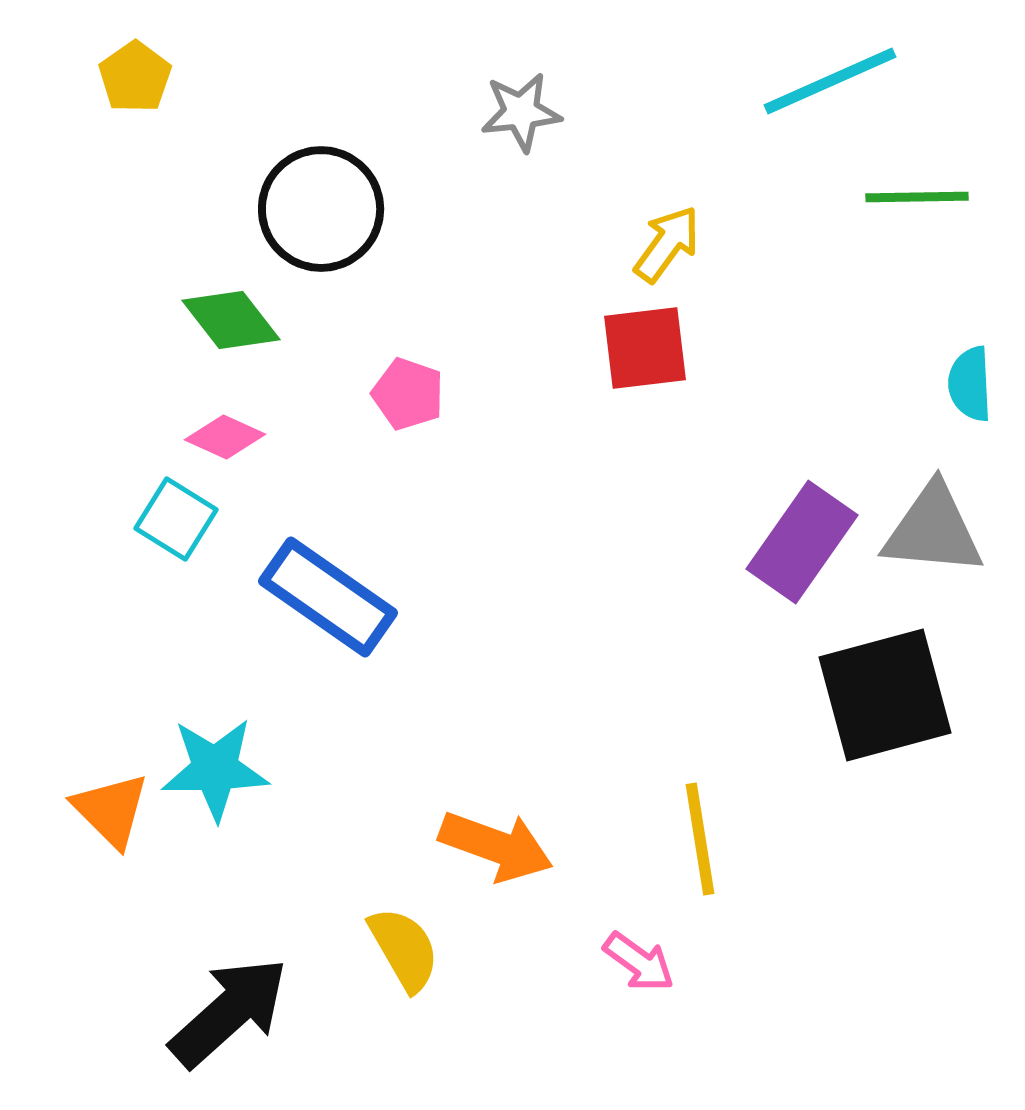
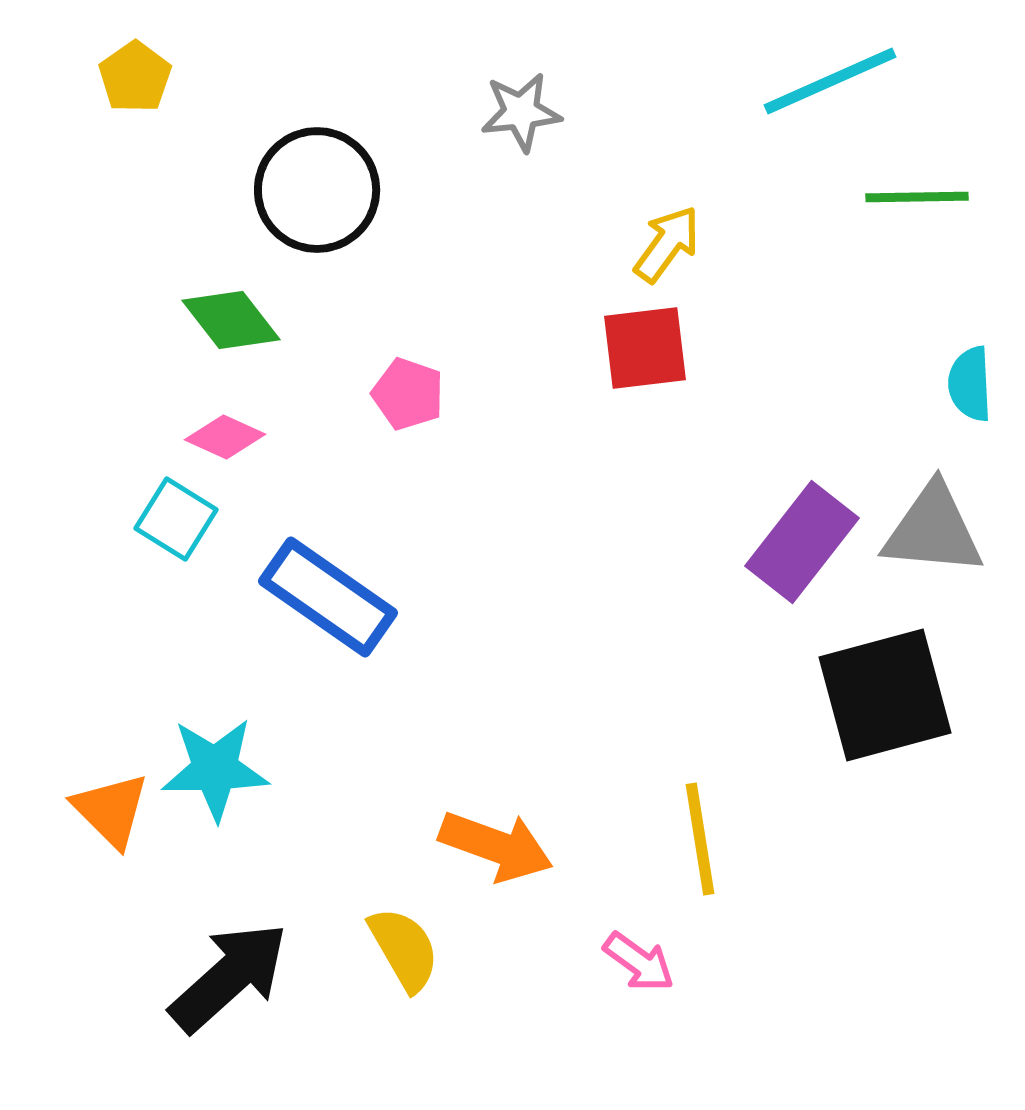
black circle: moved 4 px left, 19 px up
purple rectangle: rotated 3 degrees clockwise
black arrow: moved 35 px up
